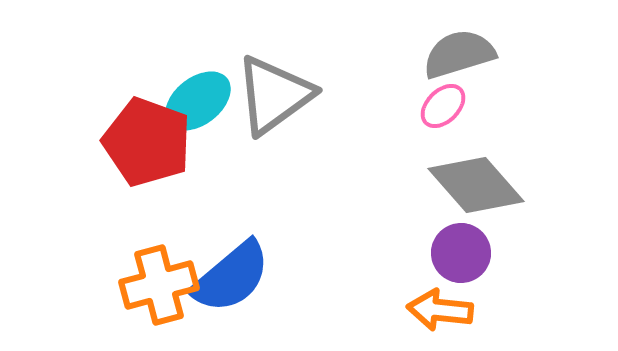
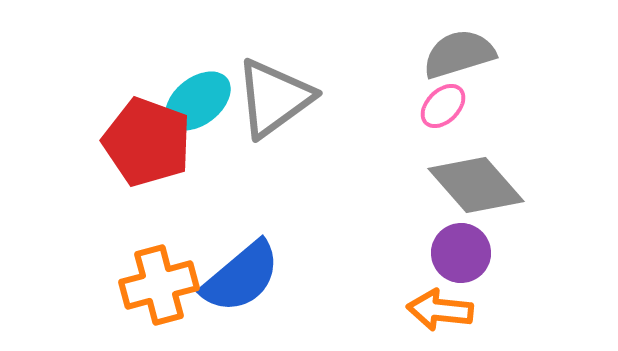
gray triangle: moved 3 px down
blue semicircle: moved 10 px right
